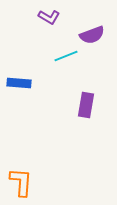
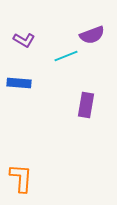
purple L-shape: moved 25 px left, 23 px down
orange L-shape: moved 4 px up
